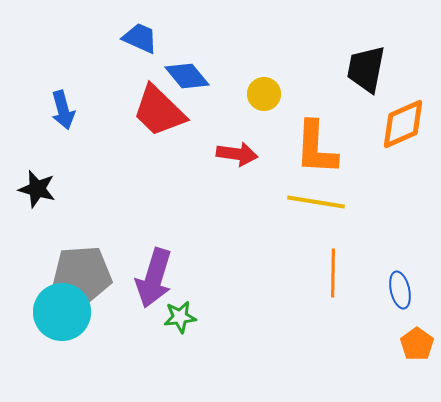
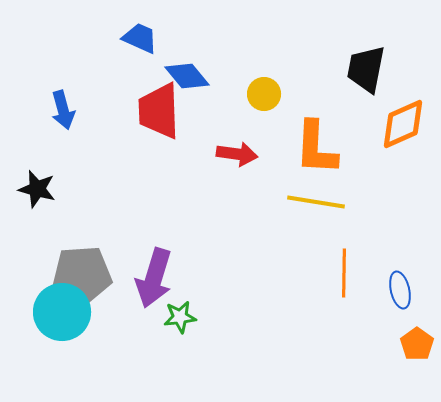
red trapezoid: rotated 44 degrees clockwise
orange line: moved 11 px right
